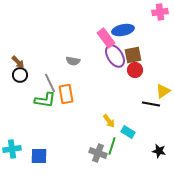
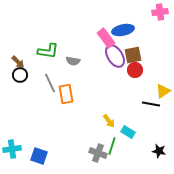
green L-shape: moved 3 px right, 49 px up
blue square: rotated 18 degrees clockwise
